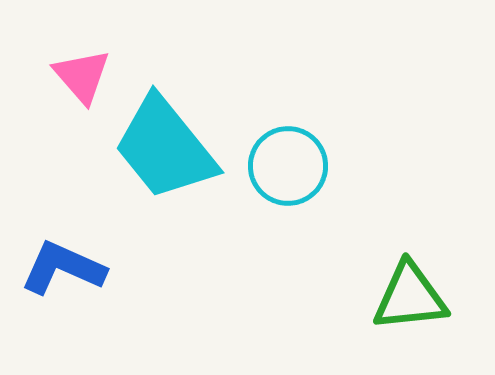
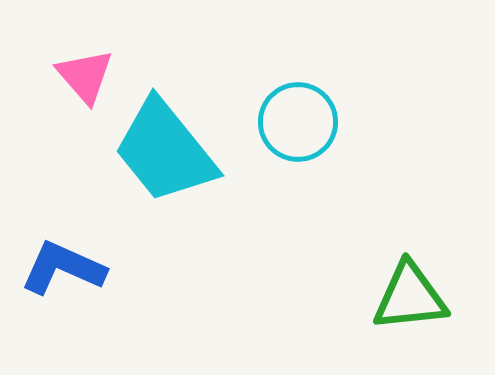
pink triangle: moved 3 px right
cyan trapezoid: moved 3 px down
cyan circle: moved 10 px right, 44 px up
